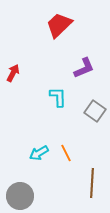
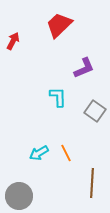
red arrow: moved 32 px up
gray circle: moved 1 px left
